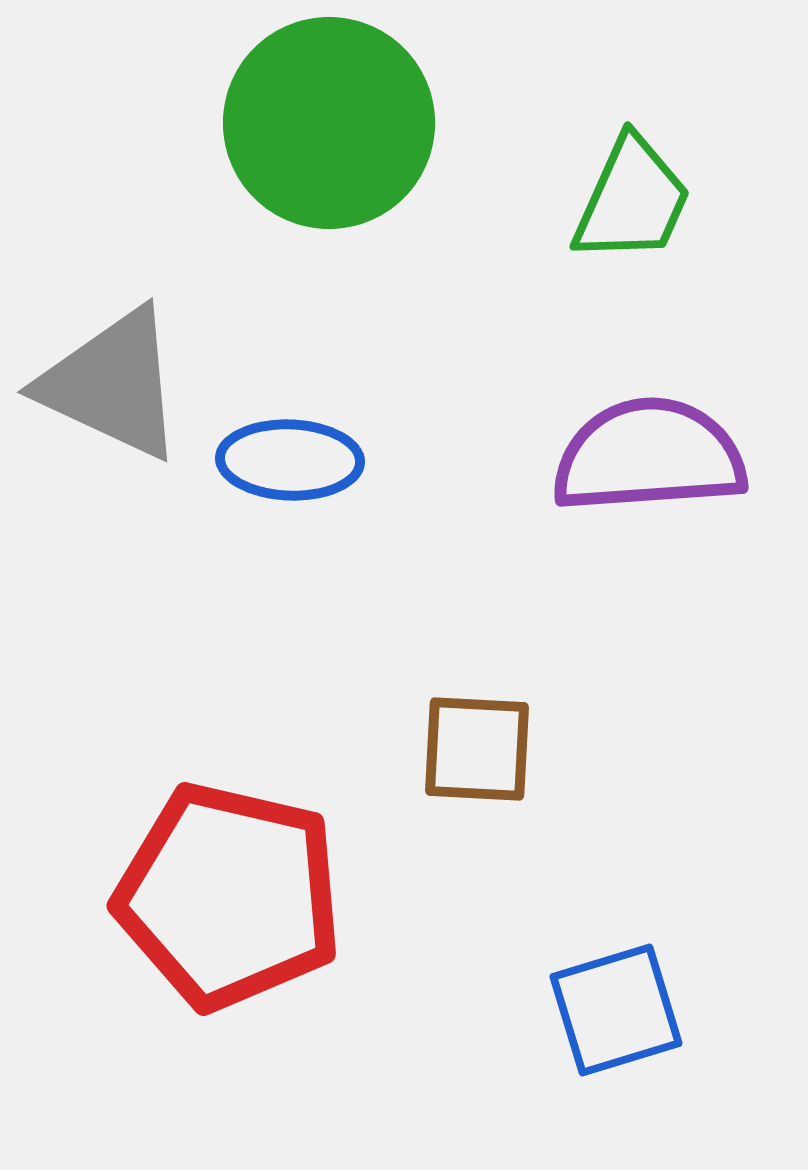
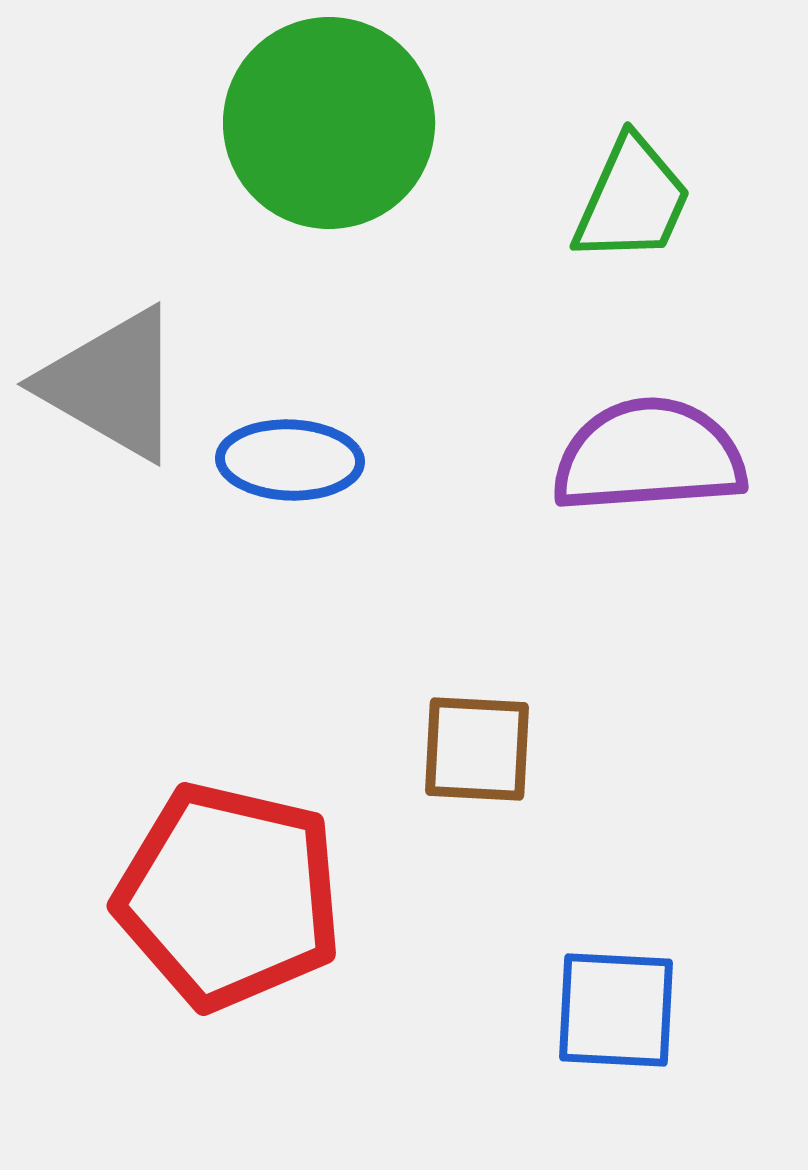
gray triangle: rotated 5 degrees clockwise
blue square: rotated 20 degrees clockwise
